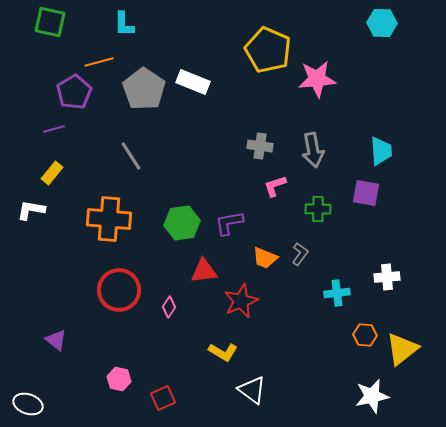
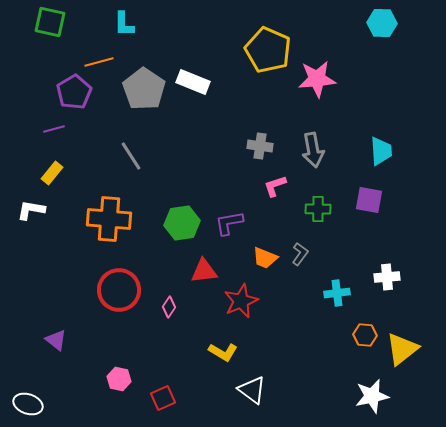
purple square: moved 3 px right, 7 px down
